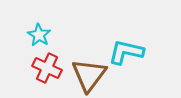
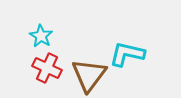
cyan star: moved 2 px right, 1 px down
cyan L-shape: moved 1 px right, 2 px down
